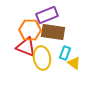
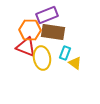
yellow triangle: moved 1 px right
